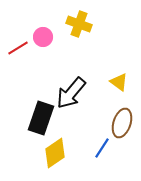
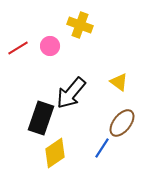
yellow cross: moved 1 px right, 1 px down
pink circle: moved 7 px right, 9 px down
brown ellipse: rotated 20 degrees clockwise
